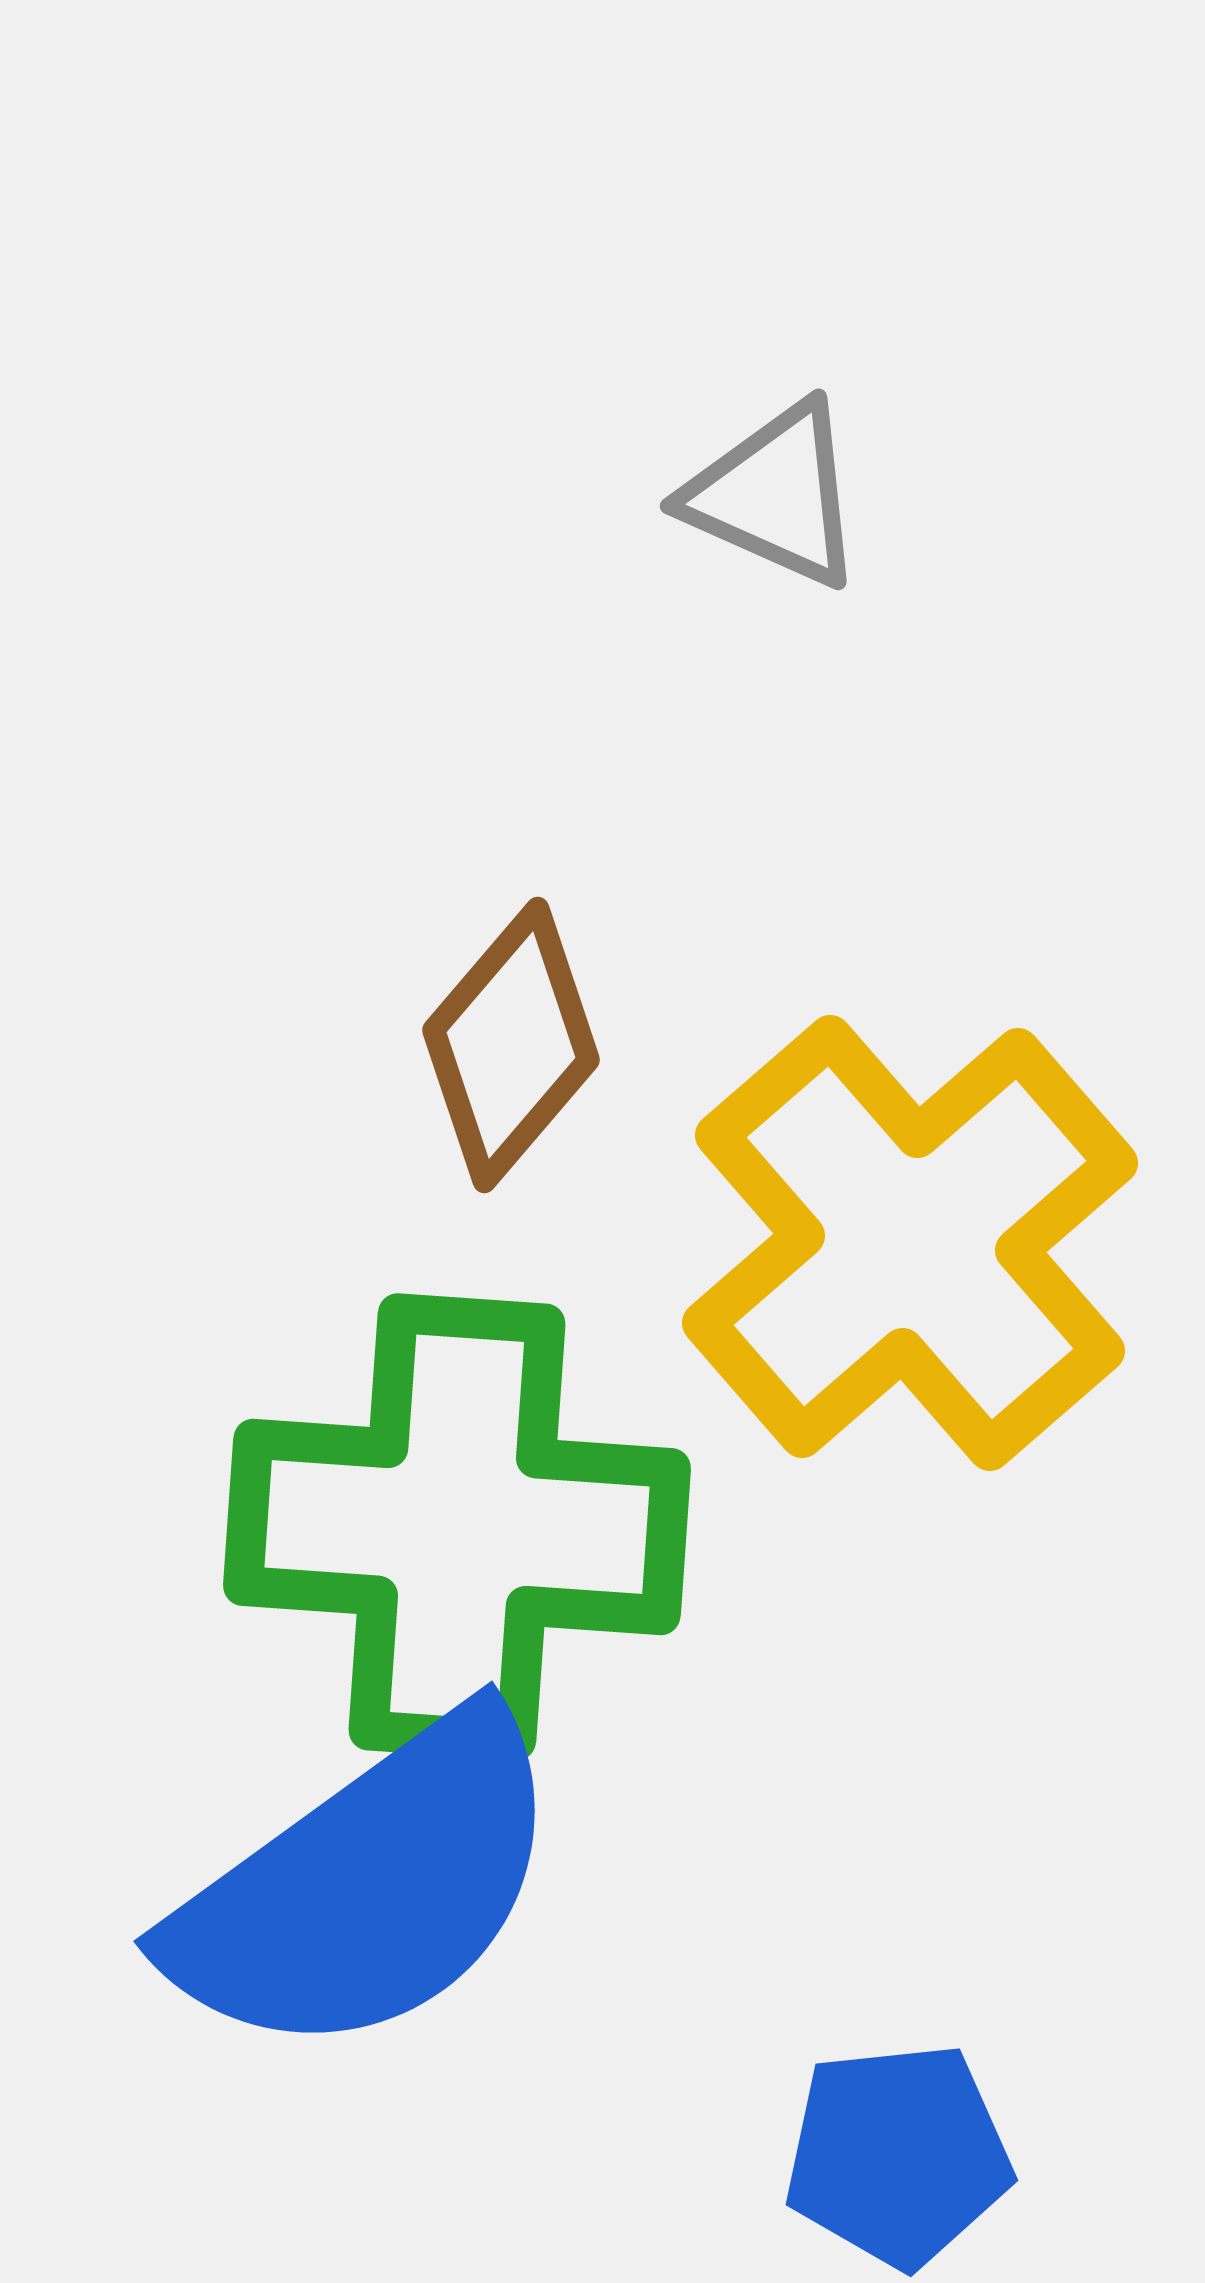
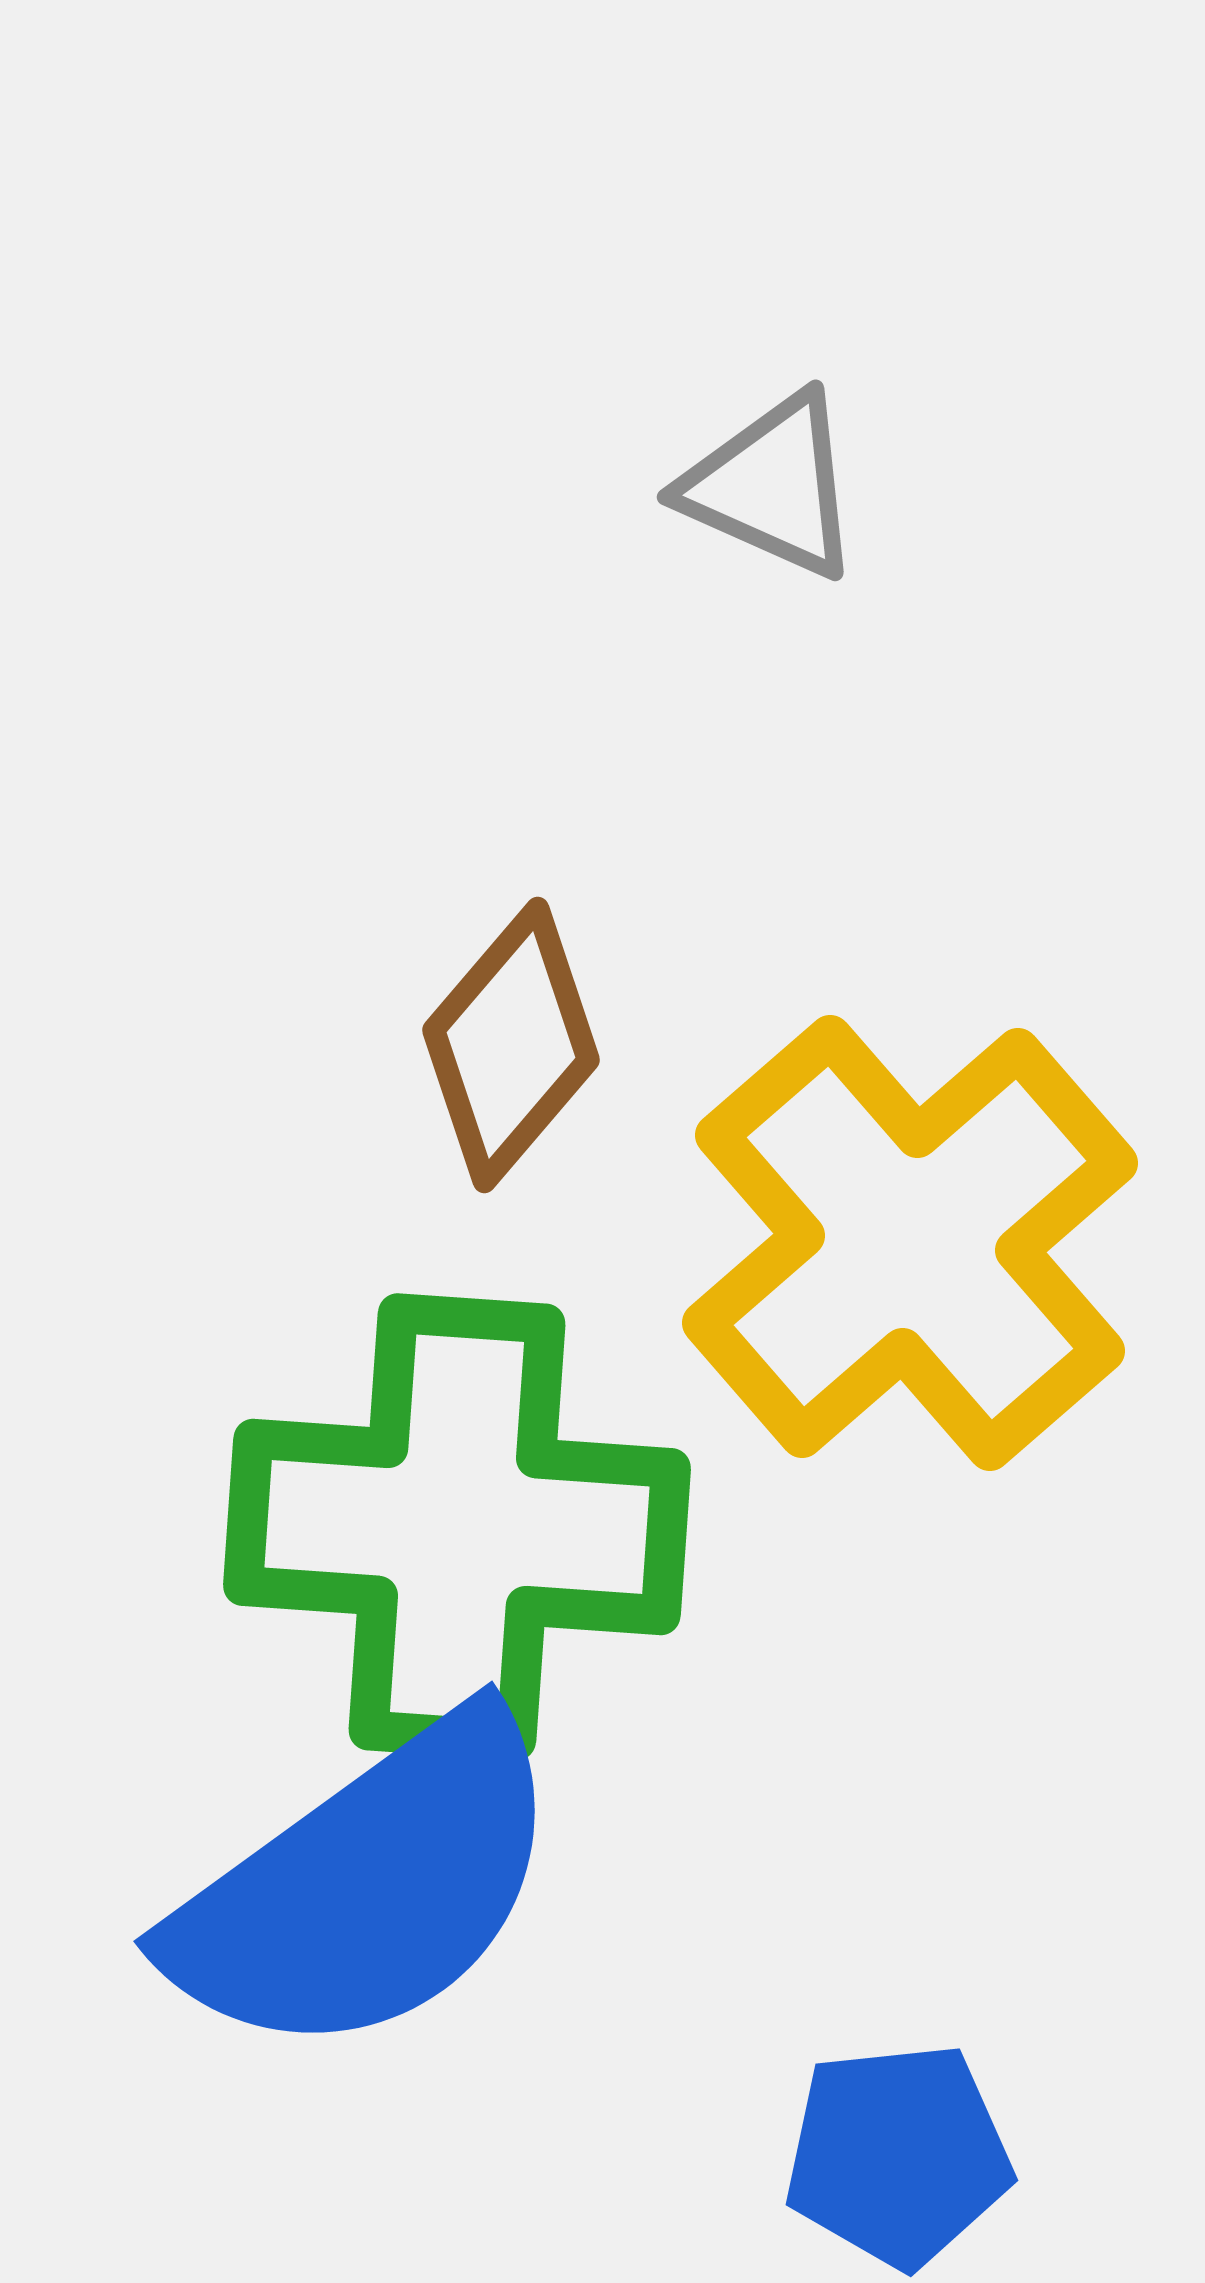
gray triangle: moved 3 px left, 9 px up
